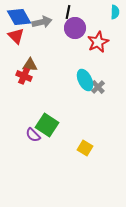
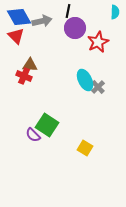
black line: moved 1 px up
gray arrow: moved 1 px up
